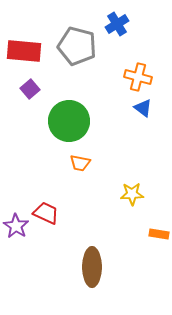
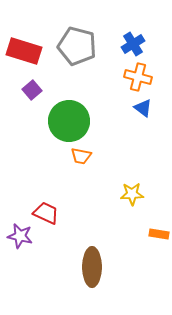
blue cross: moved 16 px right, 20 px down
red rectangle: rotated 12 degrees clockwise
purple square: moved 2 px right, 1 px down
orange trapezoid: moved 1 px right, 7 px up
purple star: moved 4 px right, 10 px down; rotated 20 degrees counterclockwise
